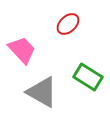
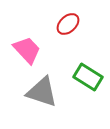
pink trapezoid: moved 5 px right
gray triangle: rotated 12 degrees counterclockwise
